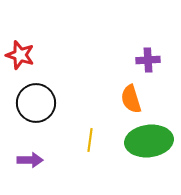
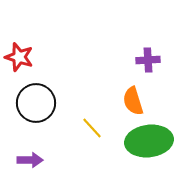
red star: moved 1 px left, 2 px down
orange semicircle: moved 2 px right, 2 px down
yellow line: moved 2 px right, 12 px up; rotated 50 degrees counterclockwise
